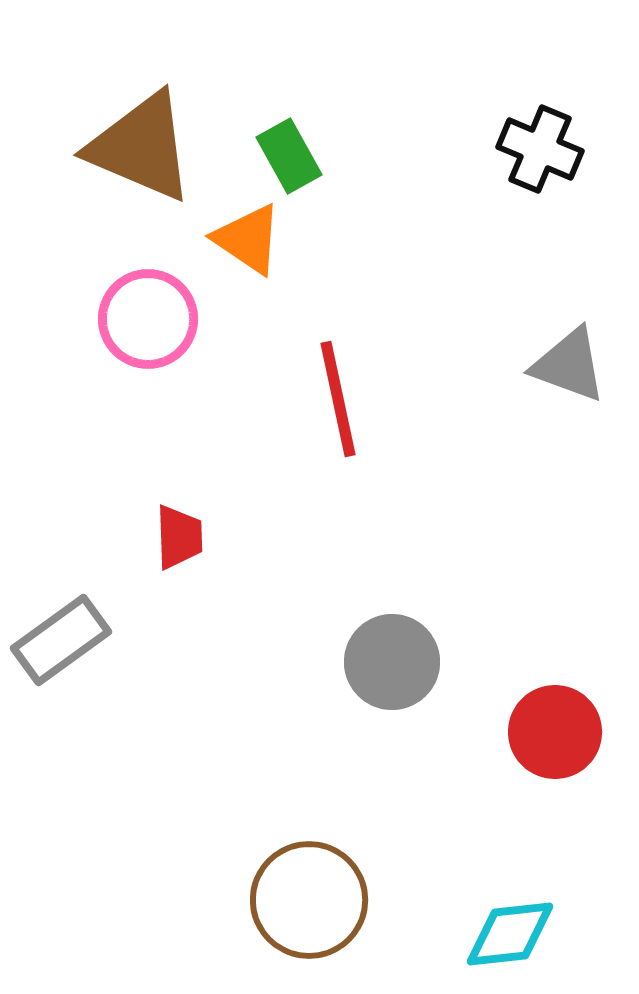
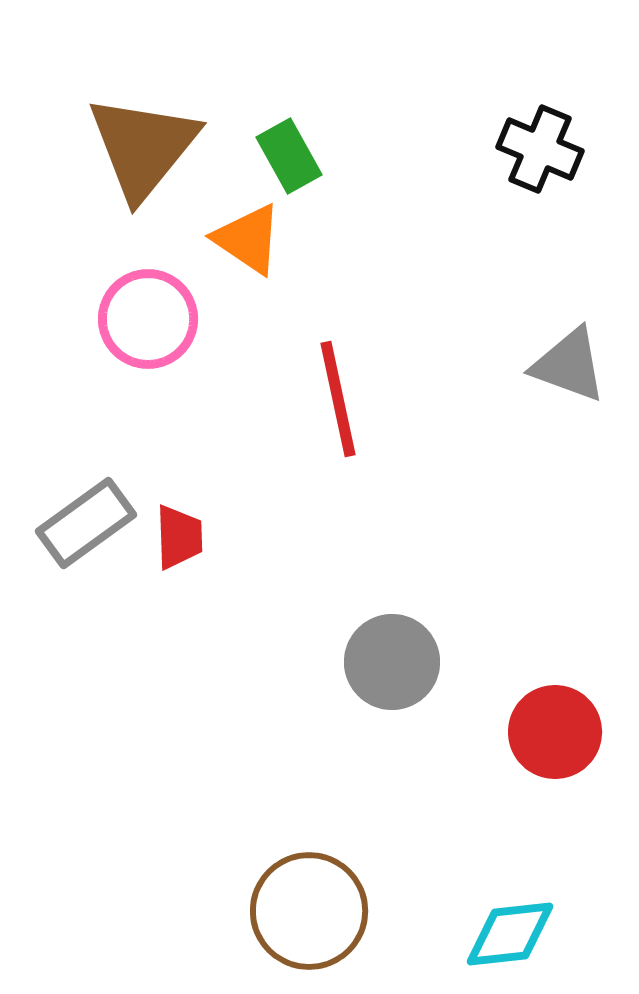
brown triangle: moved 2 px right; rotated 46 degrees clockwise
gray rectangle: moved 25 px right, 117 px up
brown circle: moved 11 px down
